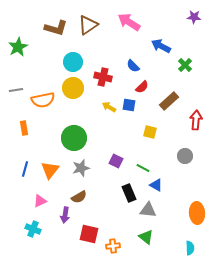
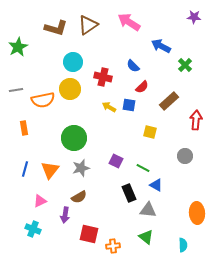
yellow circle: moved 3 px left, 1 px down
cyan semicircle: moved 7 px left, 3 px up
